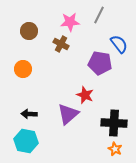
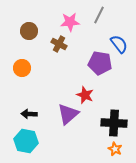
brown cross: moved 2 px left
orange circle: moved 1 px left, 1 px up
